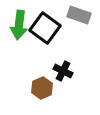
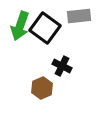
gray rectangle: moved 1 px down; rotated 25 degrees counterclockwise
green arrow: moved 1 px right, 1 px down; rotated 12 degrees clockwise
black cross: moved 1 px left, 5 px up
